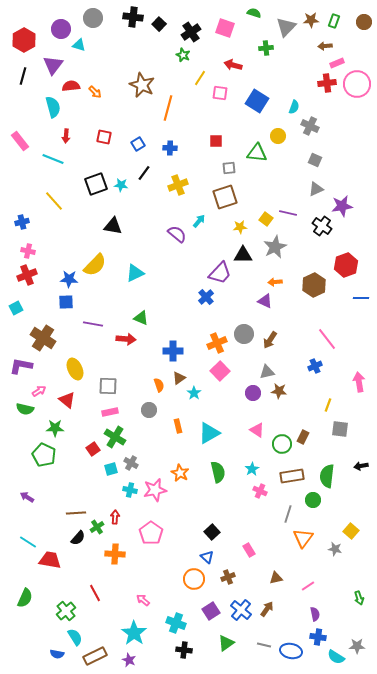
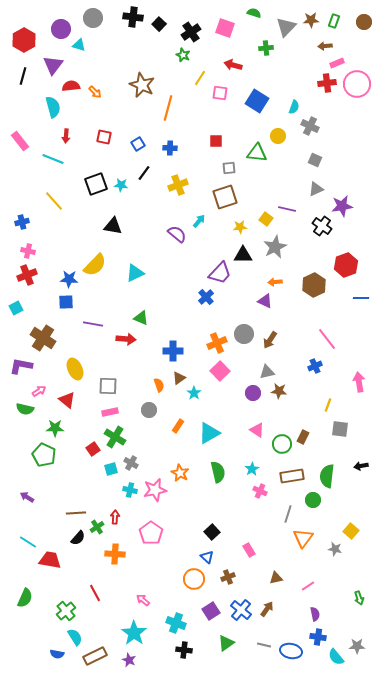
purple line at (288, 213): moved 1 px left, 4 px up
orange rectangle at (178, 426): rotated 48 degrees clockwise
cyan semicircle at (336, 657): rotated 18 degrees clockwise
